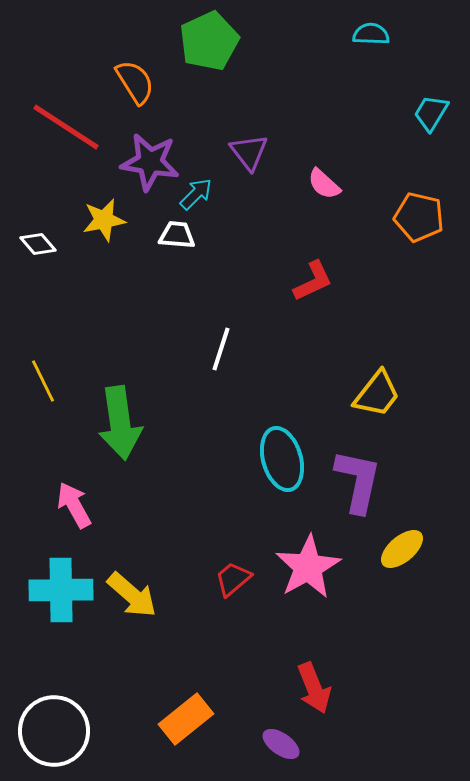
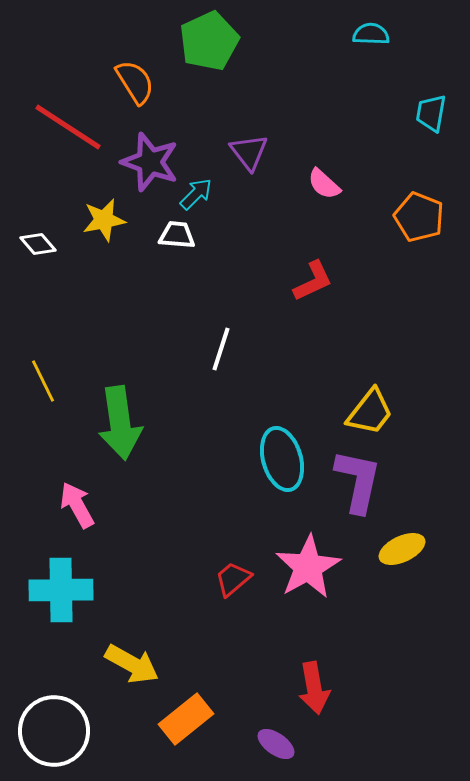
cyan trapezoid: rotated 21 degrees counterclockwise
red line: moved 2 px right
purple star: rotated 10 degrees clockwise
orange pentagon: rotated 9 degrees clockwise
yellow trapezoid: moved 7 px left, 18 px down
pink arrow: moved 3 px right
yellow ellipse: rotated 15 degrees clockwise
yellow arrow: moved 69 px down; rotated 12 degrees counterclockwise
red arrow: rotated 12 degrees clockwise
purple ellipse: moved 5 px left
